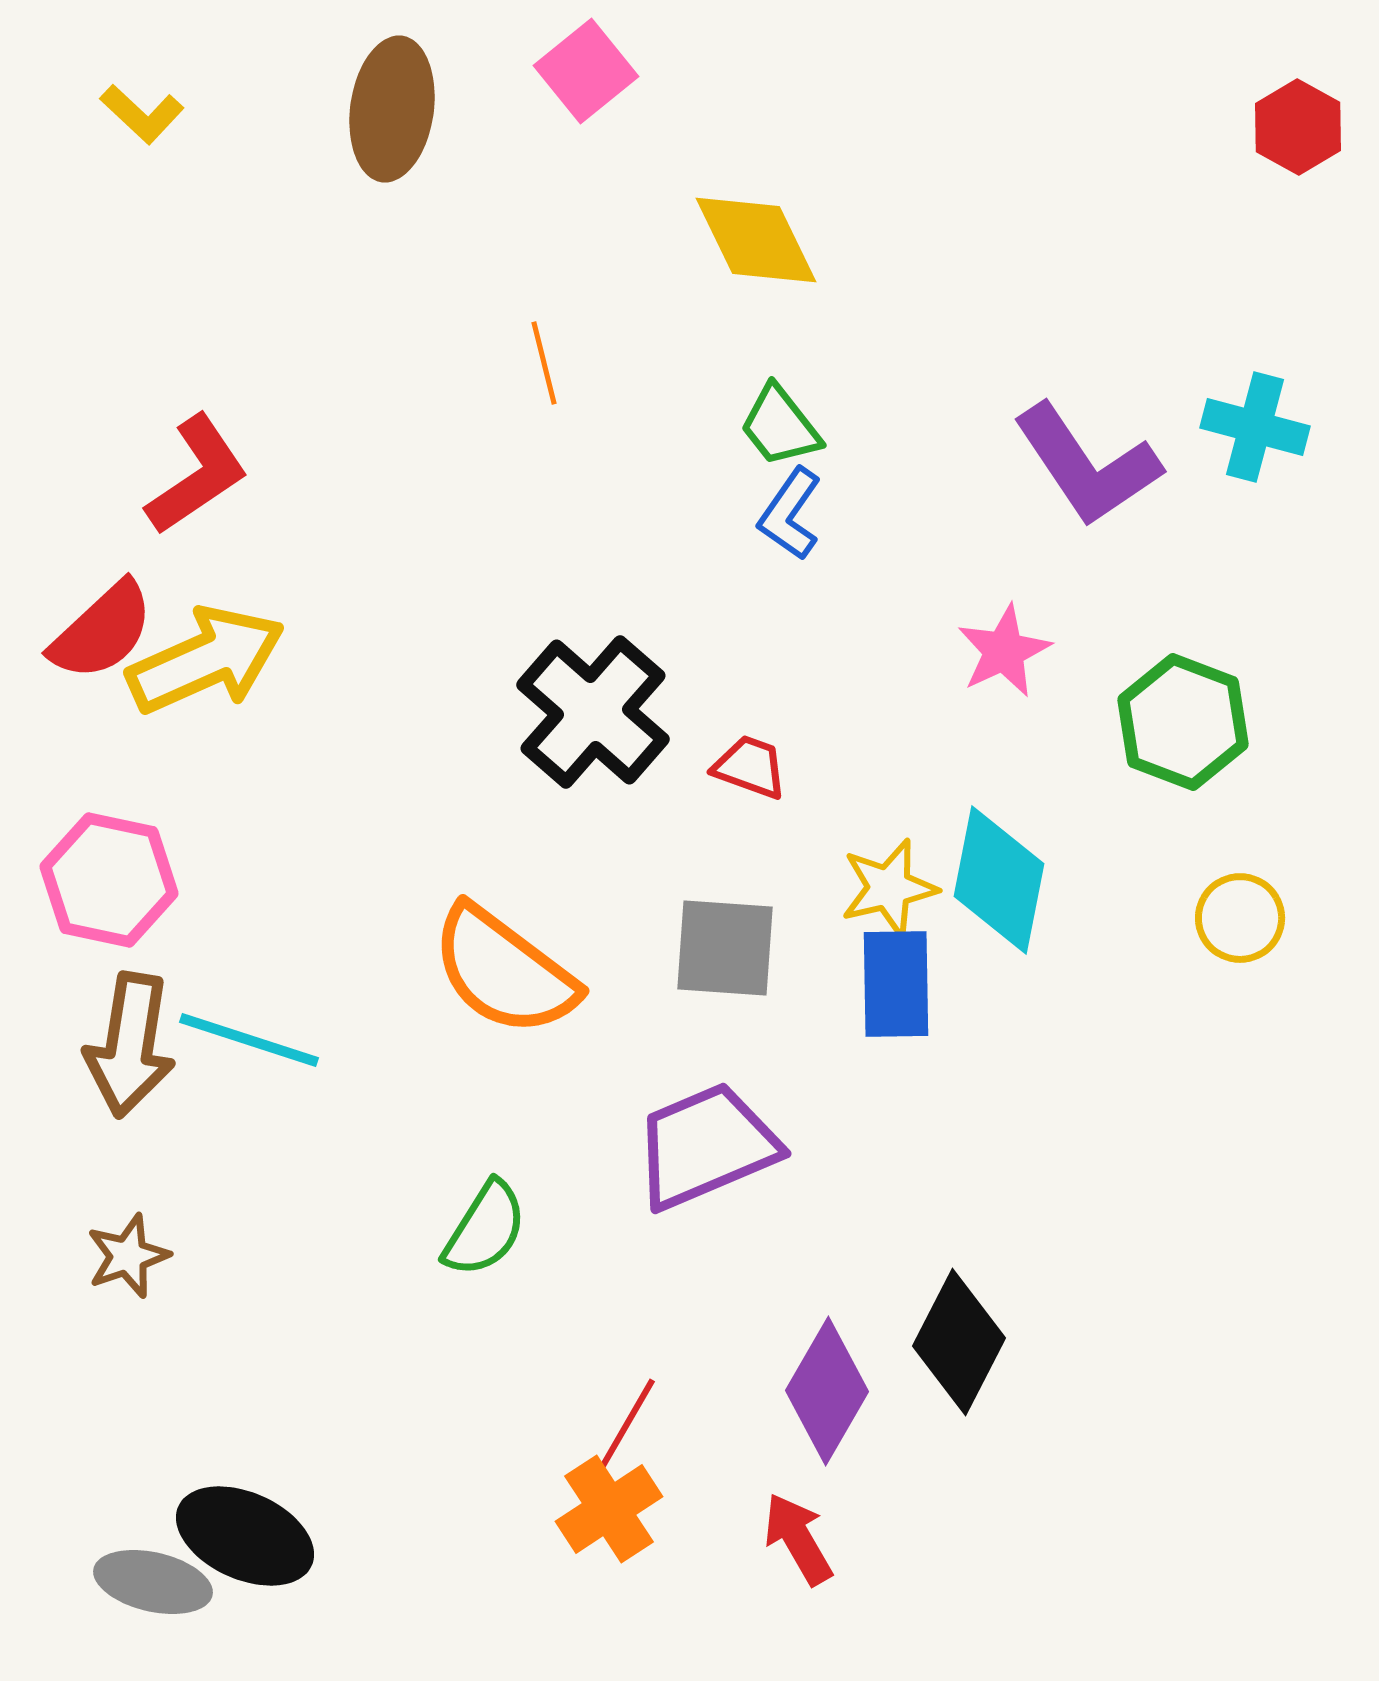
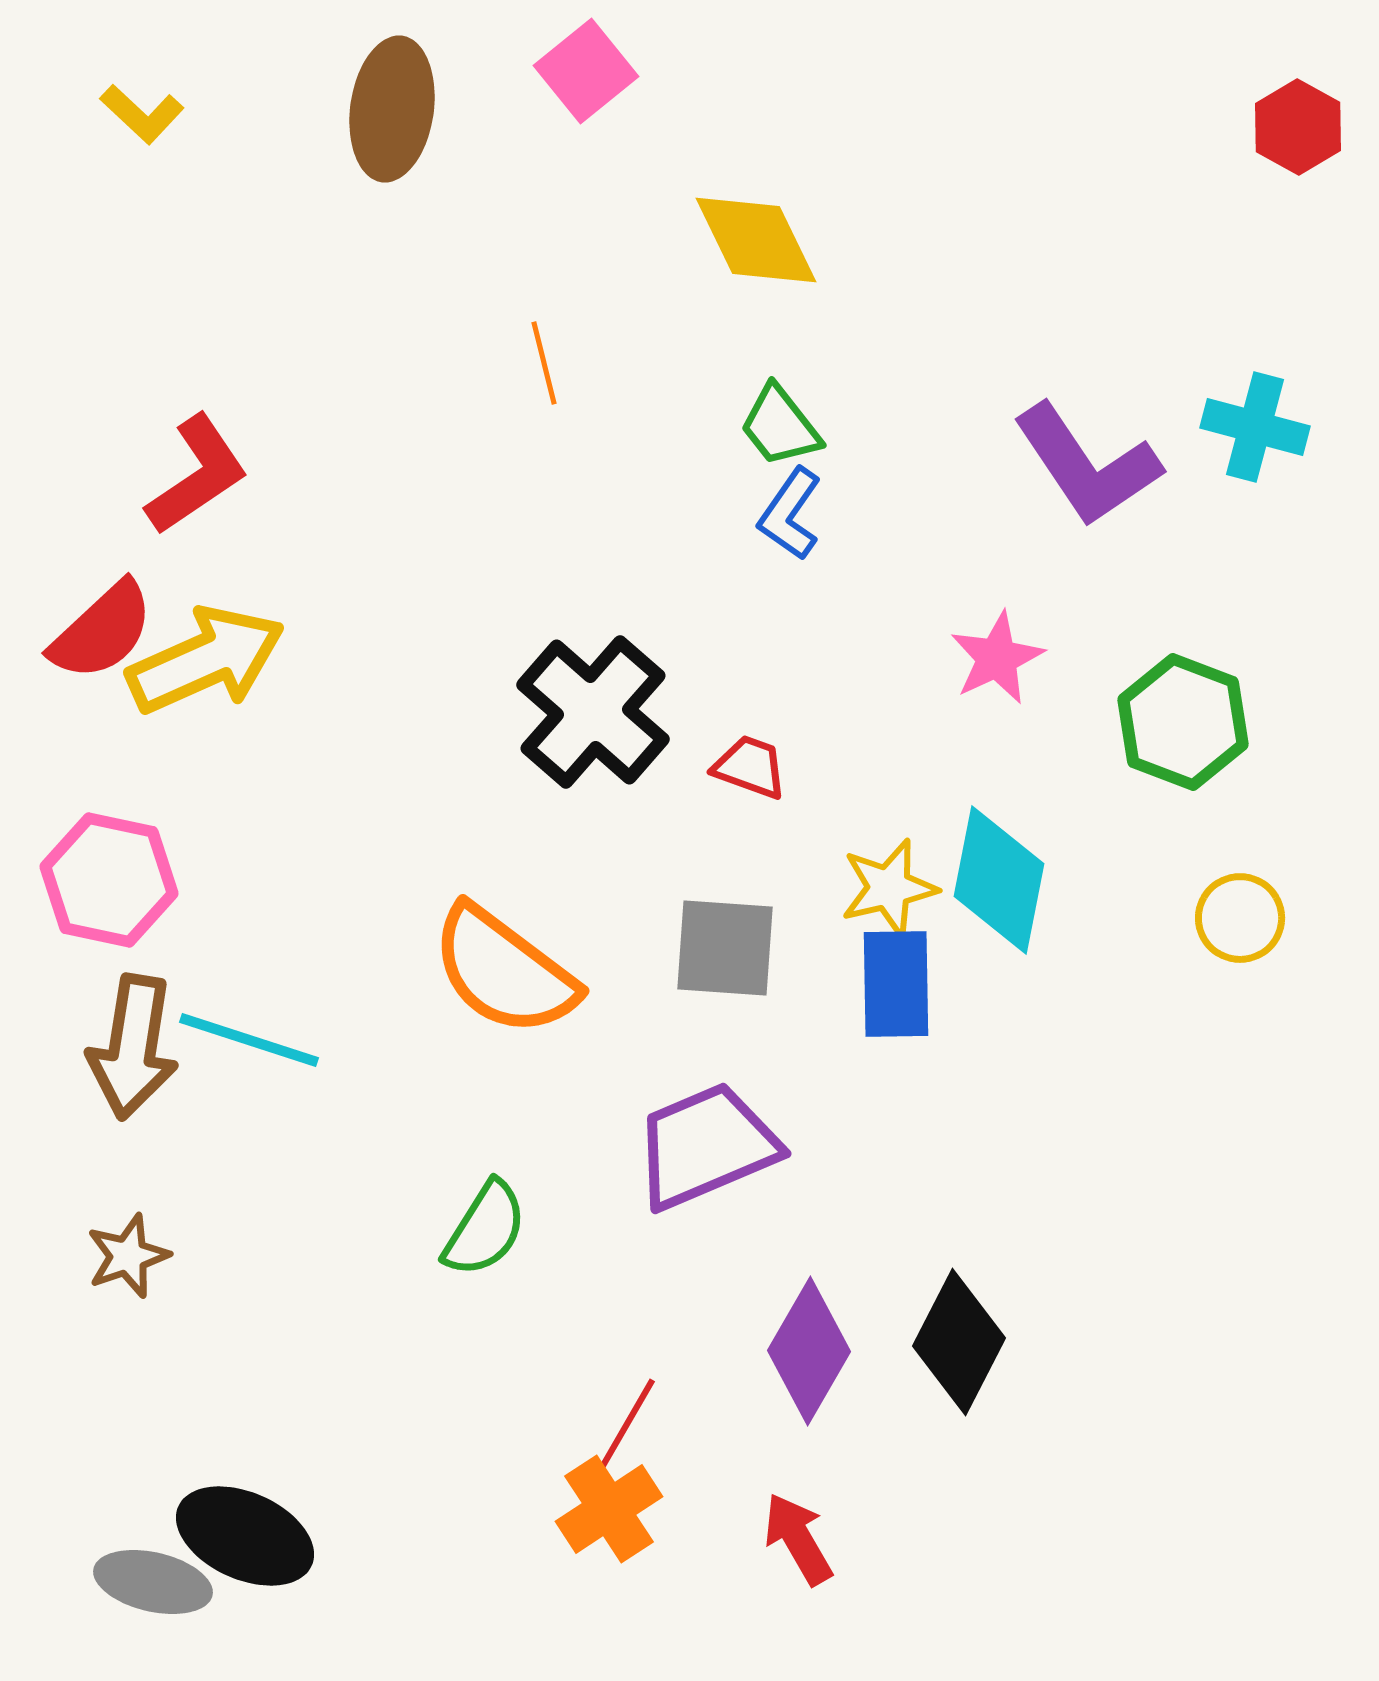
pink star: moved 7 px left, 7 px down
brown arrow: moved 3 px right, 2 px down
purple diamond: moved 18 px left, 40 px up
